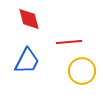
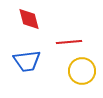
blue trapezoid: rotated 56 degrees clockwise
